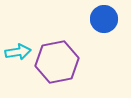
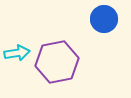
cyan arrow: moved 1 px left, 1 px down
